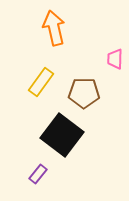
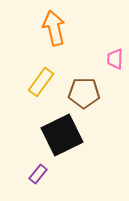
black square: rotated 27 degrees clockwise
